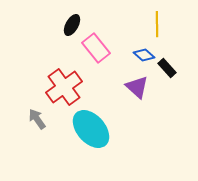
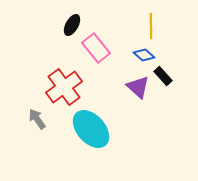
yellow line: moved 6 px left, 2 px down
black rectangle: moved 4 px left, 8 px down
purple triangle: moved 1 px right
